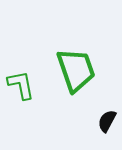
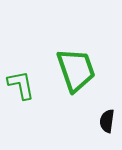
black semicircle: rotated 20 degrees counterclockwise
